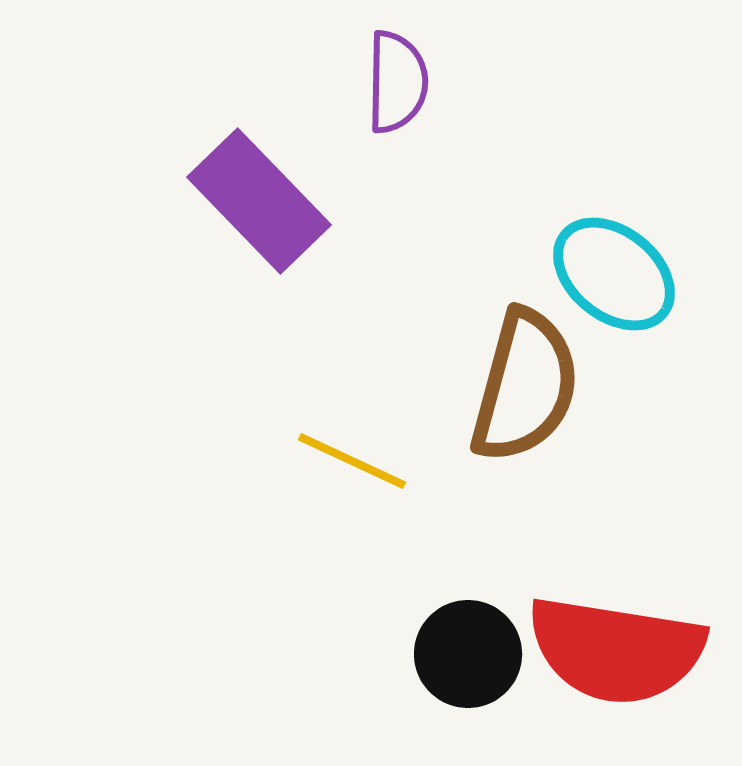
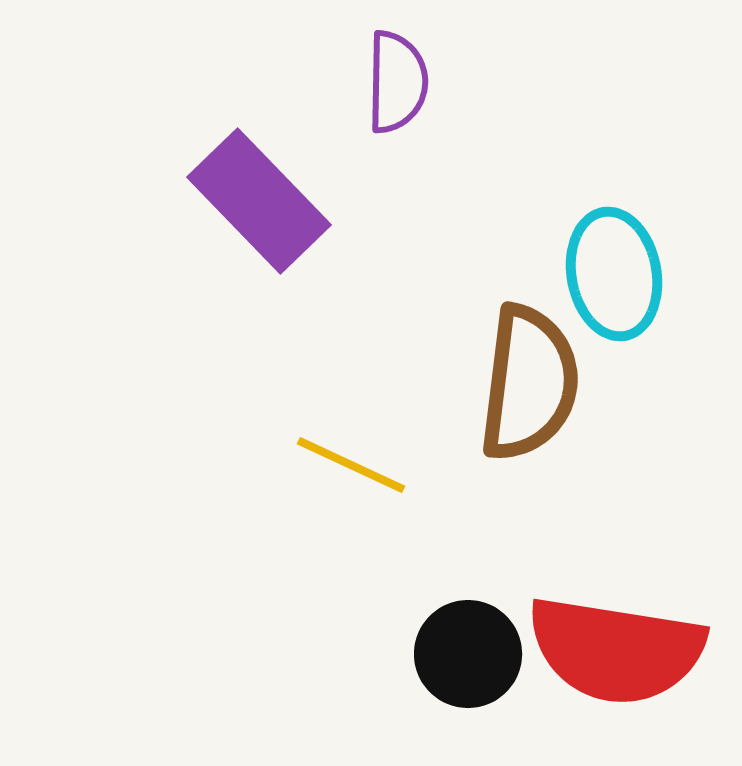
cyan ellipse: rotated 41 degrees clockwise
brown semicircle: moved 4 px right, 3 px up; rotated 8 degrees counterclockwise
yellow line: moved 1 px left, 4 px down
